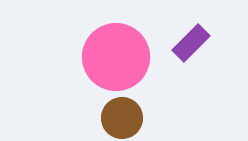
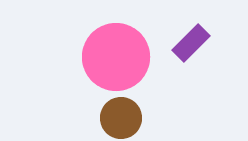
brown circle: moved 1 px left
